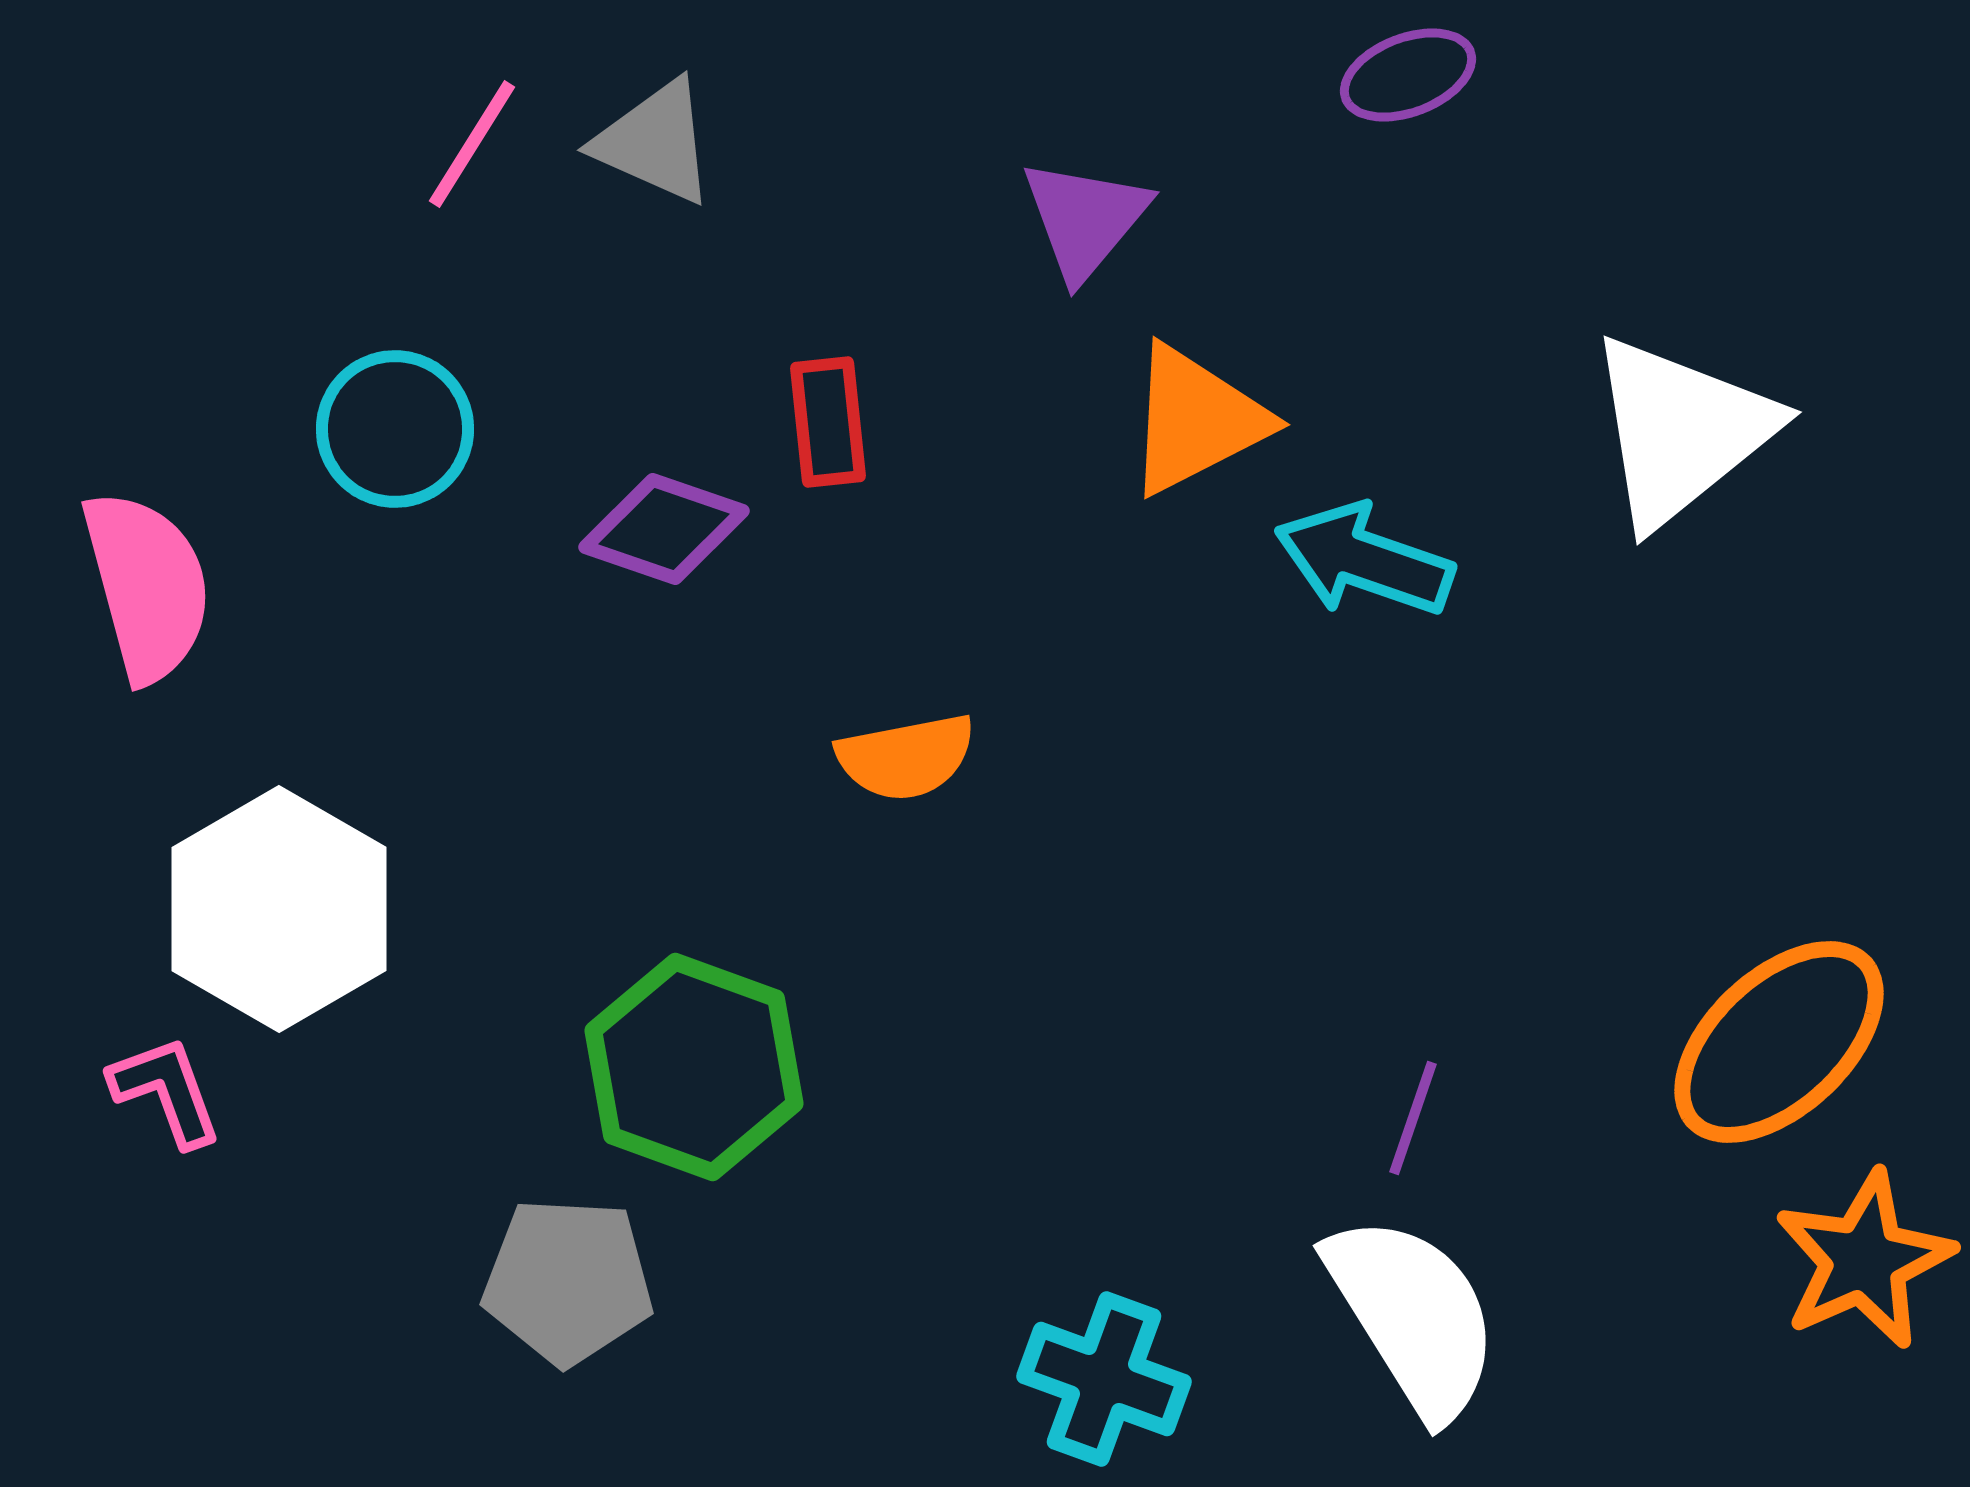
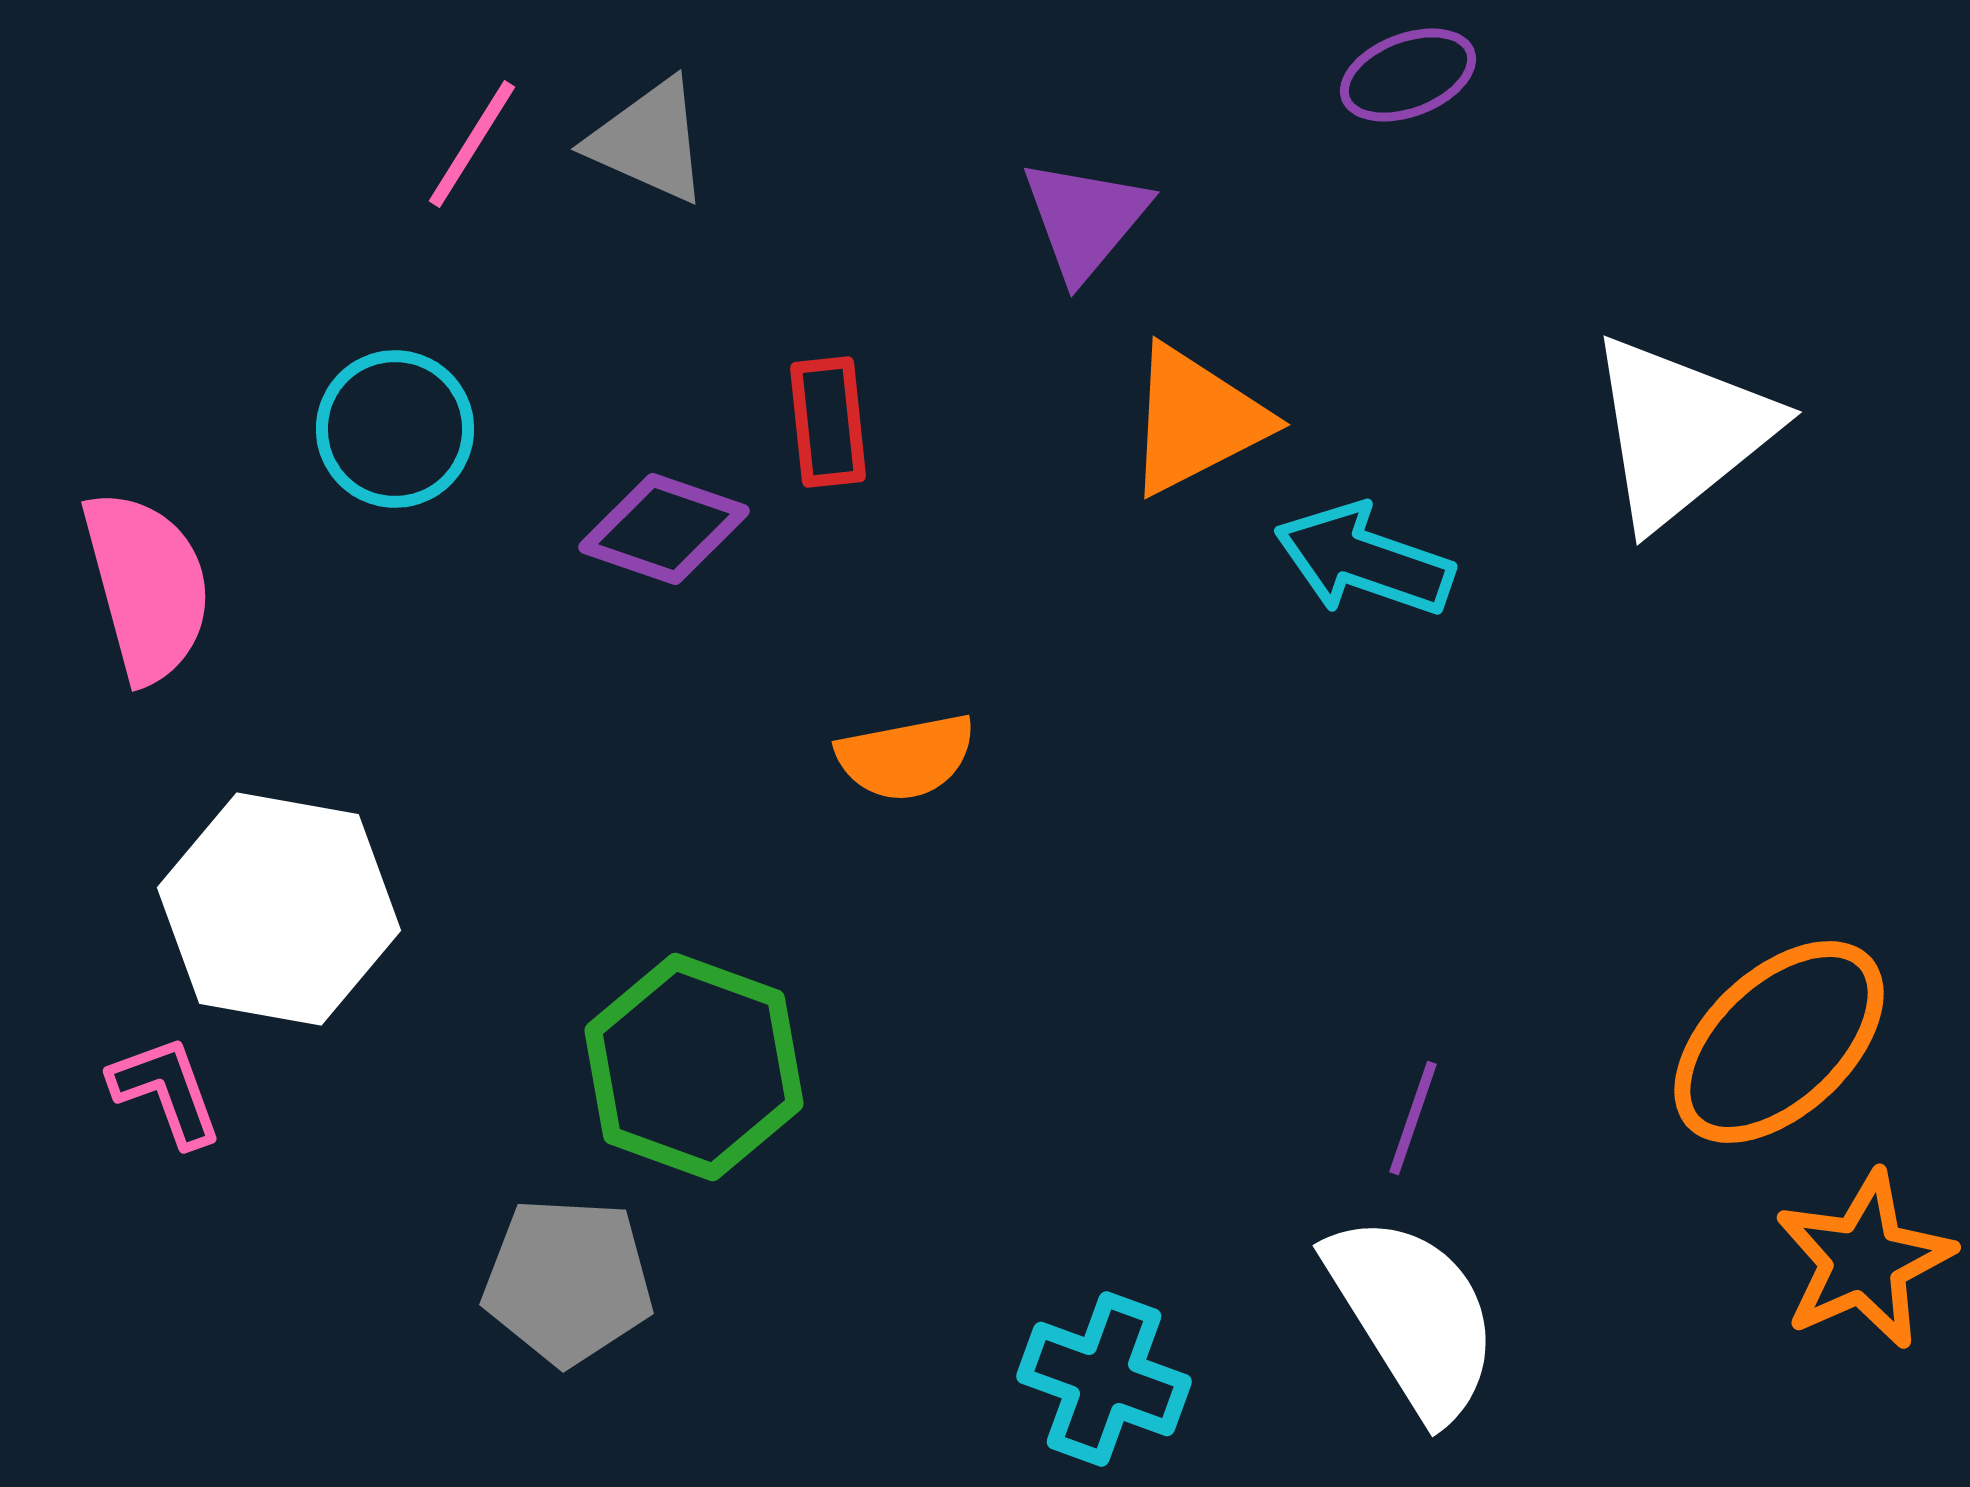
gray triangle: moved 6 px left, 1 px up
white hexagon: rotated 20 degrees counterclockwise
